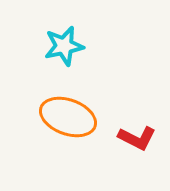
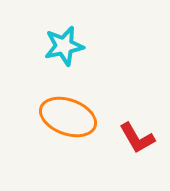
red L-shape: rotated 33 degrees clockwise
